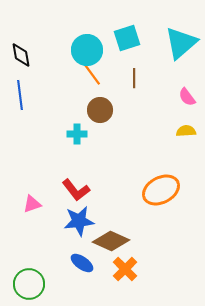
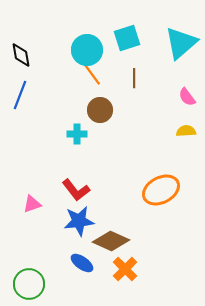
blue line: rotated 28 degrees clockwise
